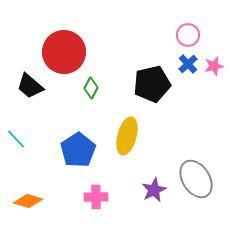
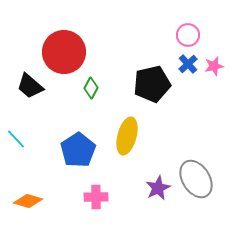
purple star: moved 4 px right, 2 px up
